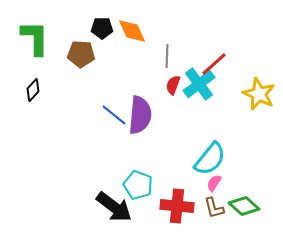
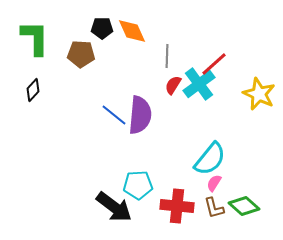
red semicircle: rotated 12 degrees clockwise
cyan pentagon: rotated 24 degrees counterclockwise
